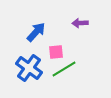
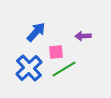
purple arrow: moved 3 px right, 13 px down
blue cross: rotated 12 degrees clockwise
